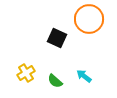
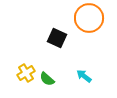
orange circle: moved 1 px up
green semicircle: moved 8 px left, 2 px up
